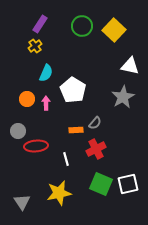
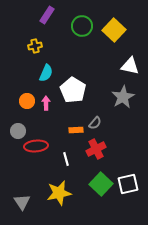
purple rectangle: moved 7 px right, 9 px up
yellow cross: rotated 24 degrees clockwise
orange circle: moved 2 px down
green square: rotated 20 degrees clockwise
